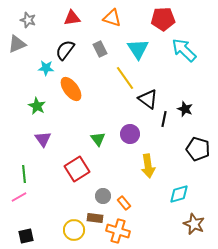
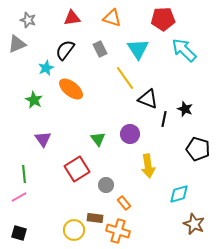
cyan star: rotated 28 degrees counterclockwise
orange ellipse: rotated 15 degrees counterclockwise
black triangle: rotated 15 degrees counterclockwise
green star: moved 3 px left, 6 px up
gray circle: moved 3 px right, 11 px up
black square: moved 7 px left, 3 px up; rotated 28 degrees clockwise
